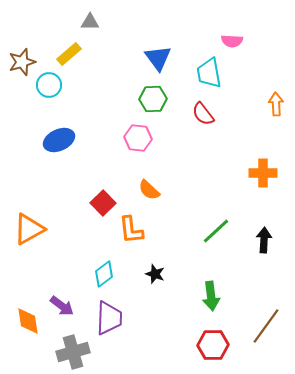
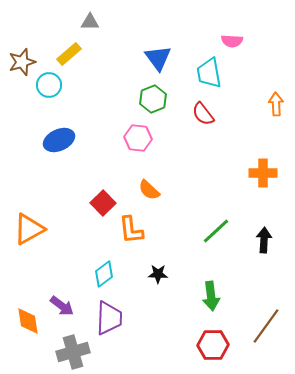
green hexagon: rotated 20 degrees counterclockwise
black star: moved 3 px right; rotated 18 degrees counterclockwise
